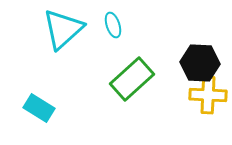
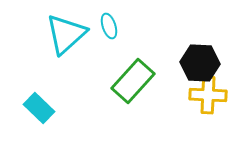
cyan ellipse: moved 4 px left, 1 px down
cyan triangle: moved 3 px right, 5 px down
green rectangle: moved 1 px right, 2 px down; rotated 6 degrees counterclockwise
cyan rectangle: rotated 12 degrees clockwise
